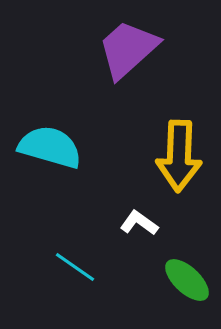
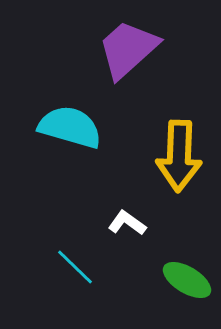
cyan semicircle: moved 20 px right, 20 px up
white L-shape: moved 12 px left
cyan line: rotated 9 degrees clockwise
green ellipse: rotated 12 degrees counterclockwise
